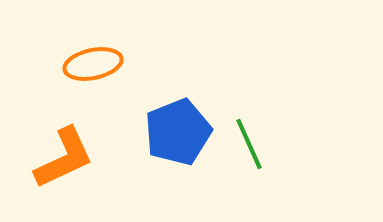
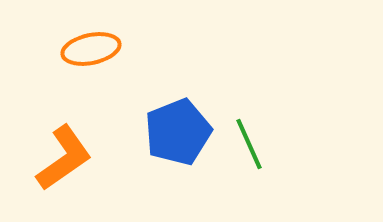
orange ellipse: moved 2 px left, 15 px up
orange L-shape: rotated 10 degrees counterclockwise
